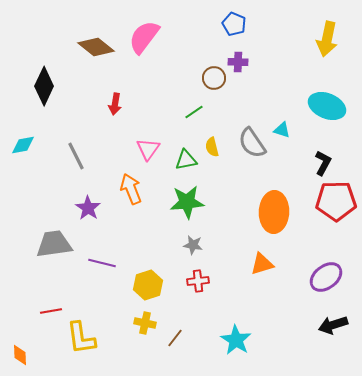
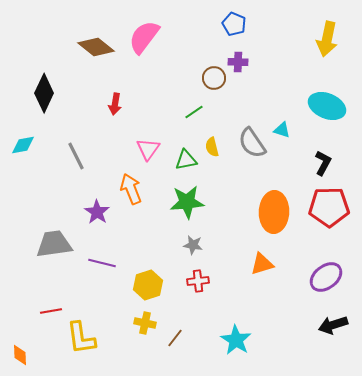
black diamond: moved 7 px down
red pentagon: moved 7 px left, 6 px down
purple star: moved 9 px right, 4 px down
